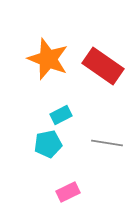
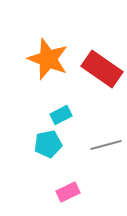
red rectangle: moved 1 px left, 3 px down
gray line: moved 1 px left, 2 px down; rotated 24 degrees counterclockwise
